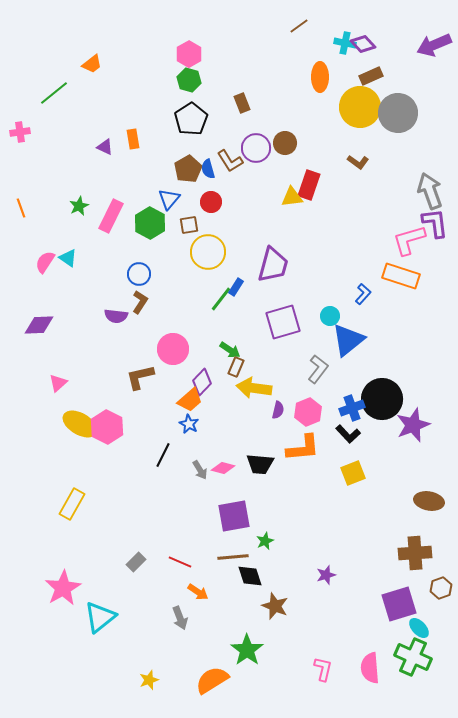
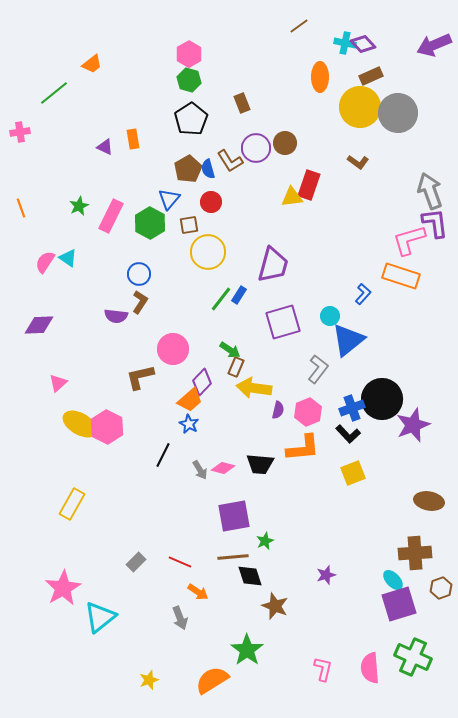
blue rectangle at (236, 287): moved 3 px right, 8 px down
cyan ellipse at (419, 628): moved 26 px left, 48 px up
